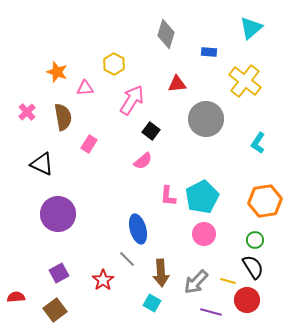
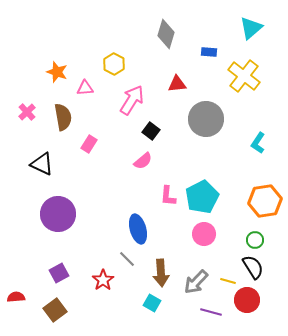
yellow cross: moved 1 px left, 5 px up
